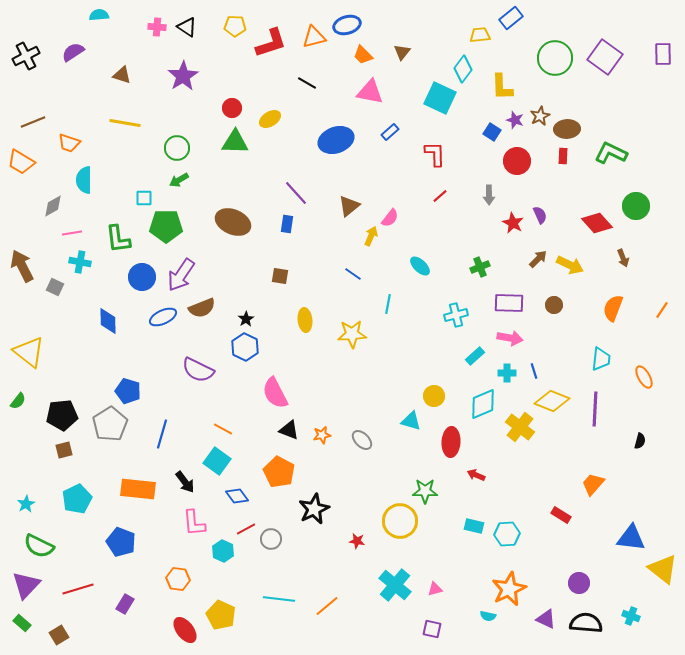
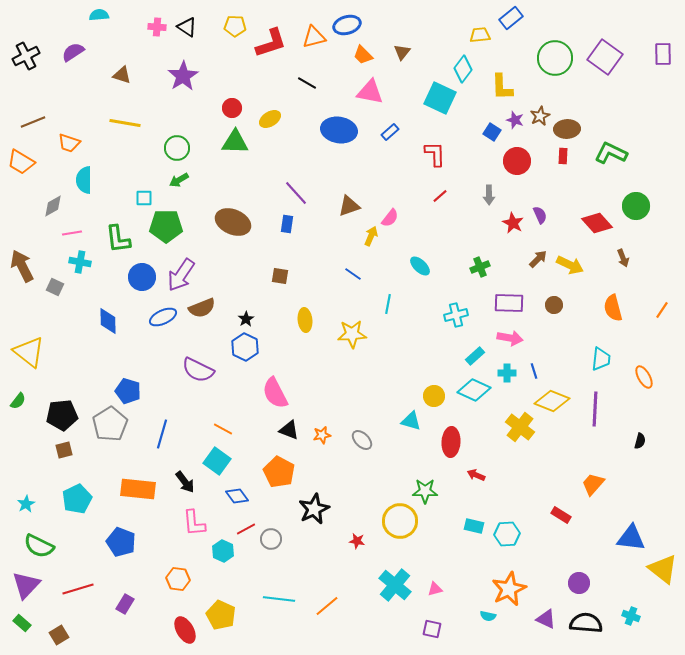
blue ellipse at (336, 140): moved 3 px right, 10 px up; rotated 28 degrees clockwise
brown triangle at (349, 206): rotated 20 degrees clockwise
orange semicircle at (613, 308): rotated 36 degrees counterclockwise
cyan diamond at (483, 404): moved 9 px left, 14 px up; rotated 48 degrees clockwise
red ellipse at (185, 630): rotated 8 degrees clockwise
